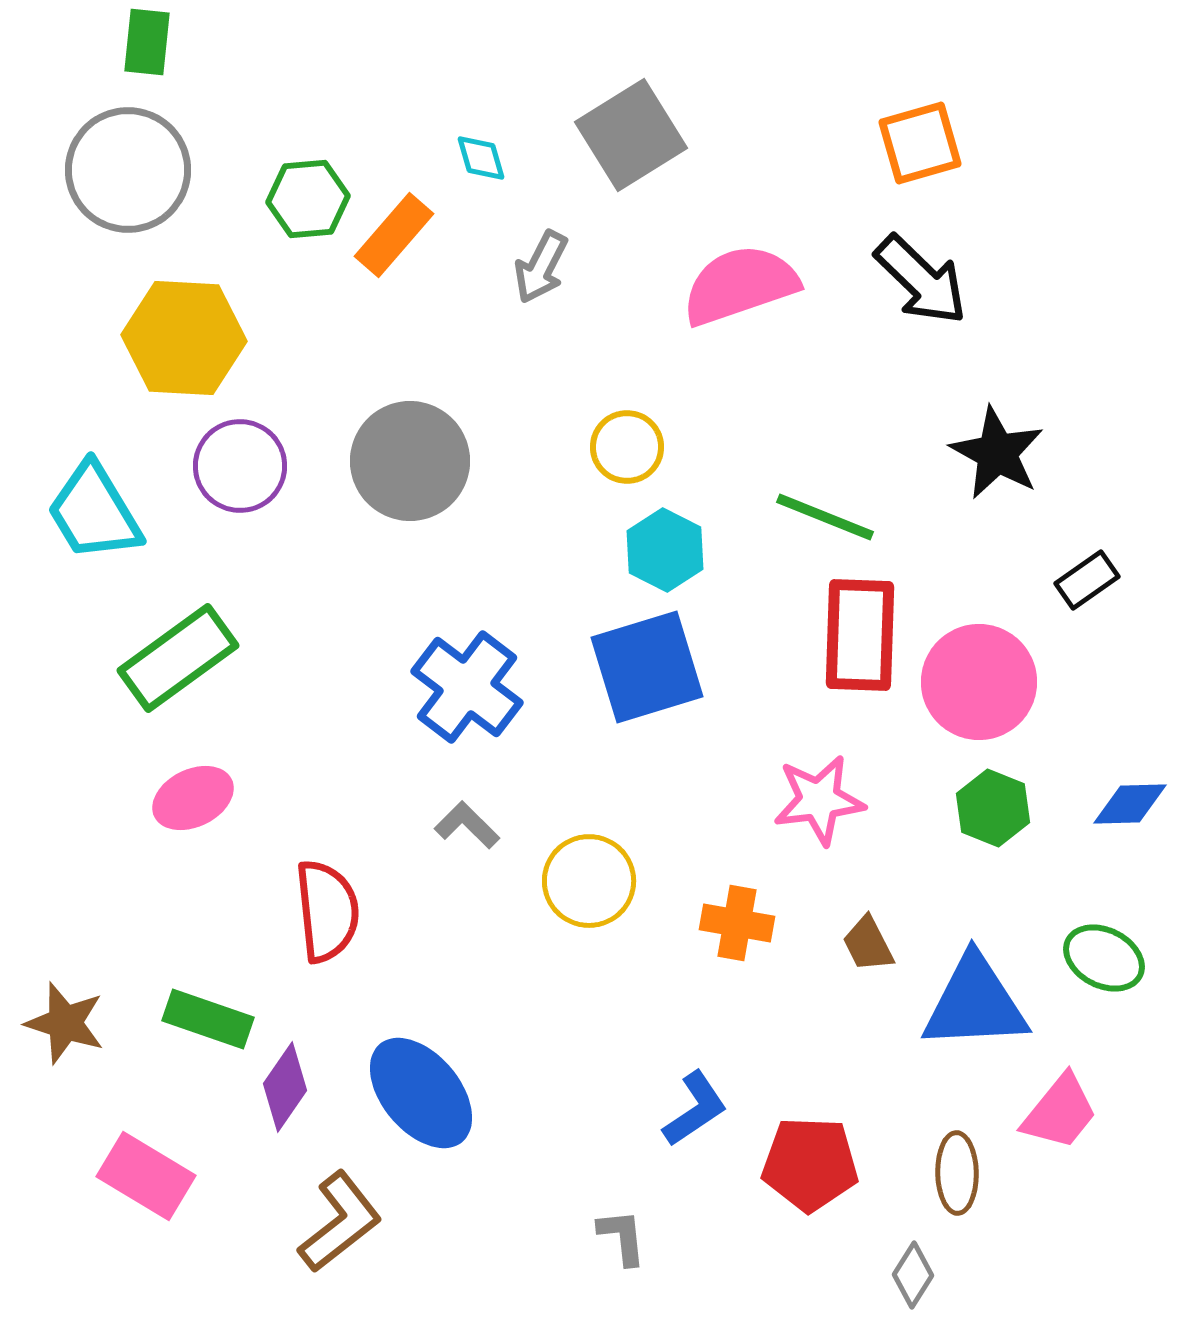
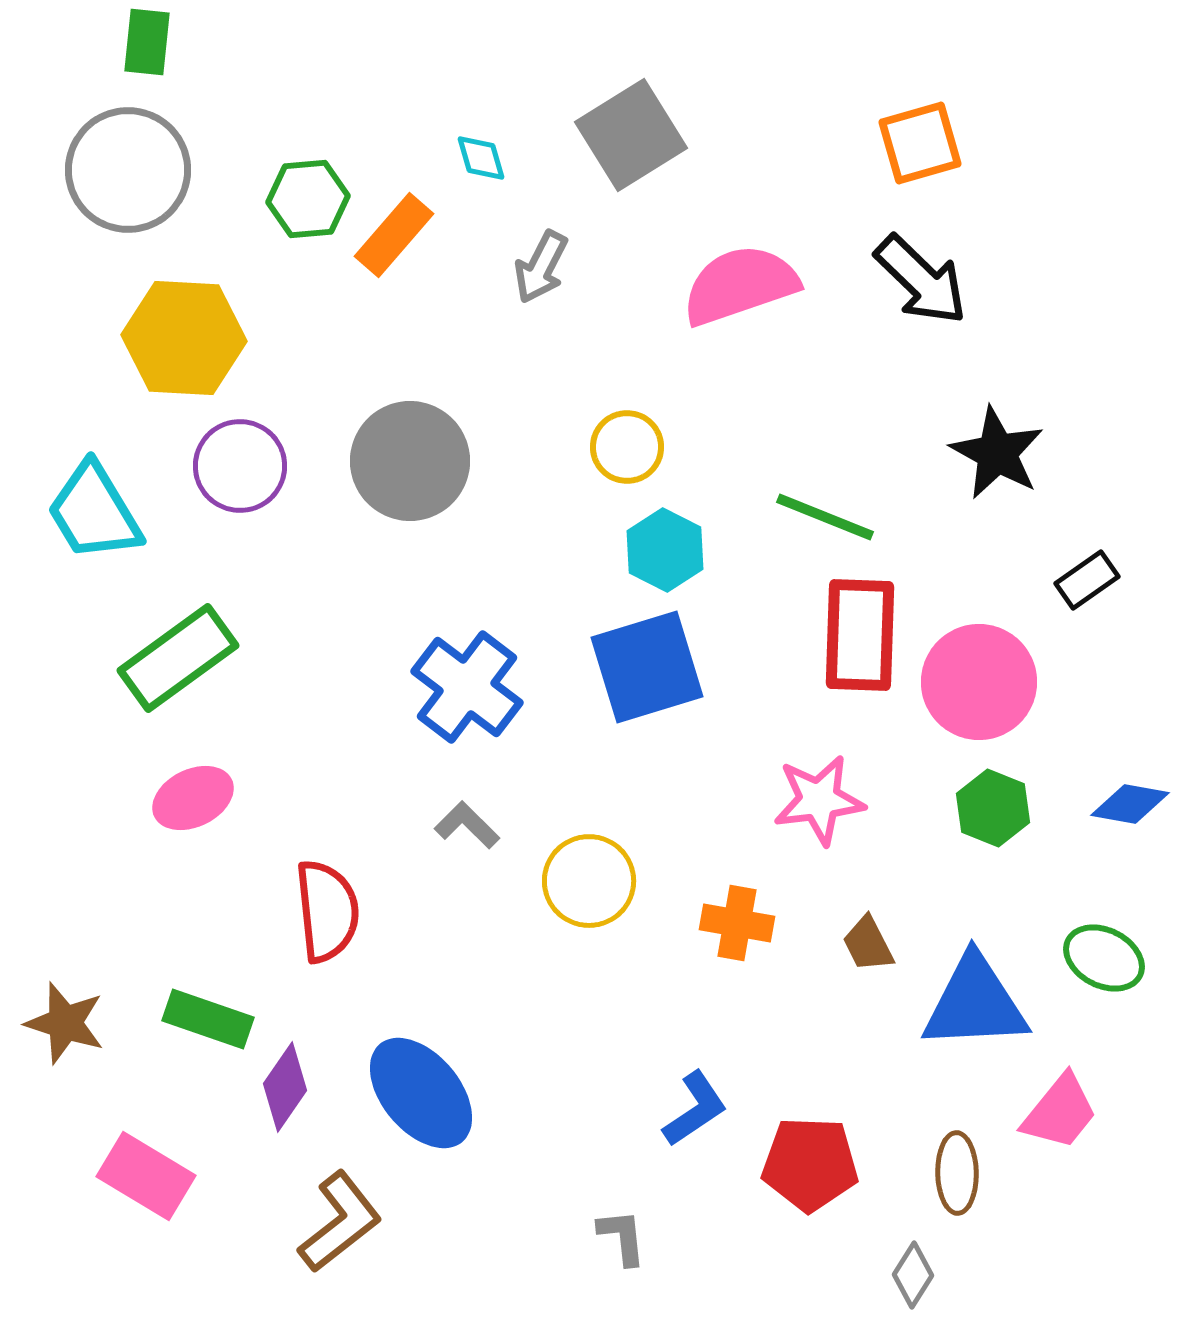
blue diamond at (1130, 804): rotated 12 degrees clockwise
